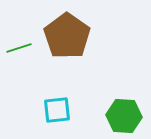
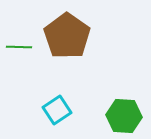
green line: moved 1 px up; rotated 20 degrees clockwise
cyan square: rotated 28 degrees counterclockwise
